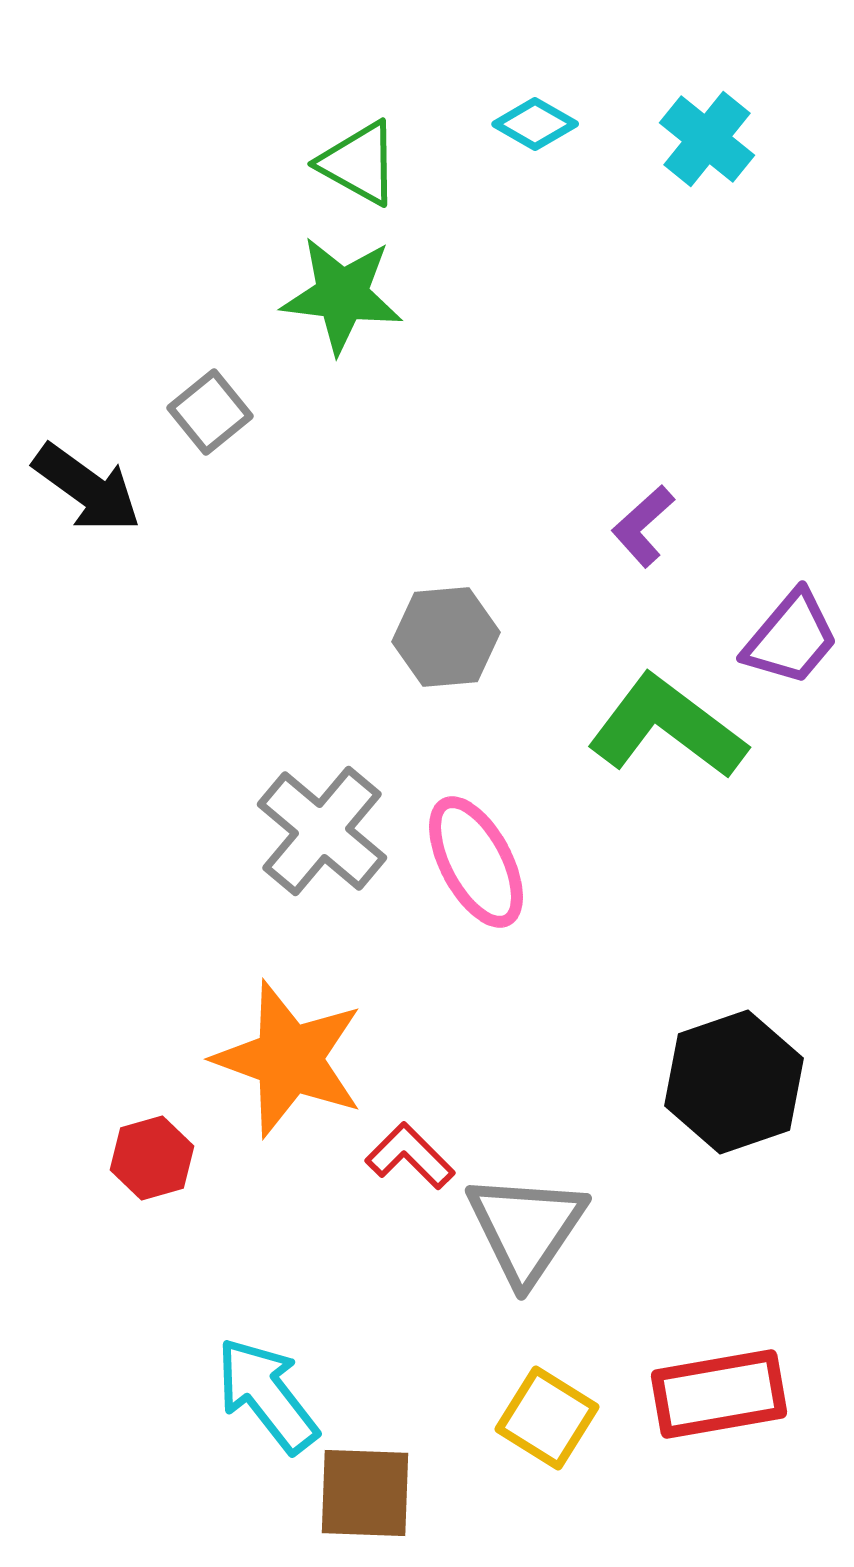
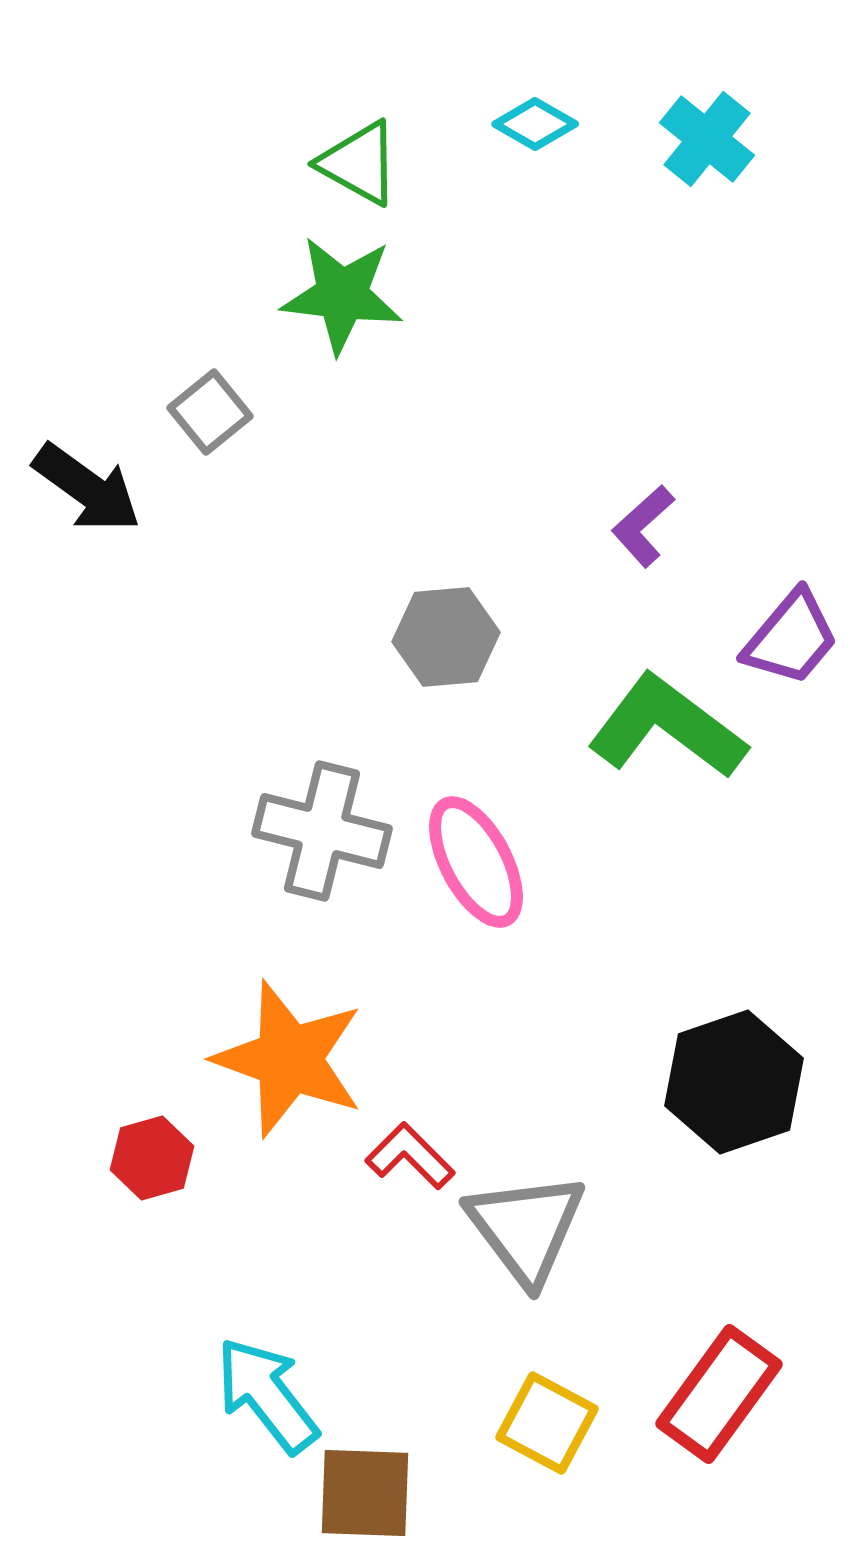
gray cross: rotated 26 degrees counterclockwise
gray triangle: rotated 11 degrees counterclockwise
red rectangle: rotated 44 degrees counterclockwise
yellow square: moved 5 px down; rotated 4 degrees counterclockwise
